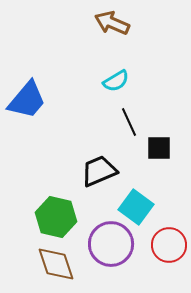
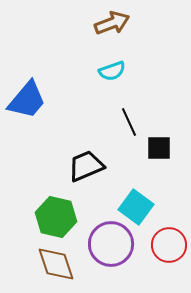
brown arrow: rotated 136 degrees clockwise
cyan semicircle: moved 4 px left, 10 px up; rotated 12 degrees clockwise
black trapezoid: moved 13 px left, 5 px up
